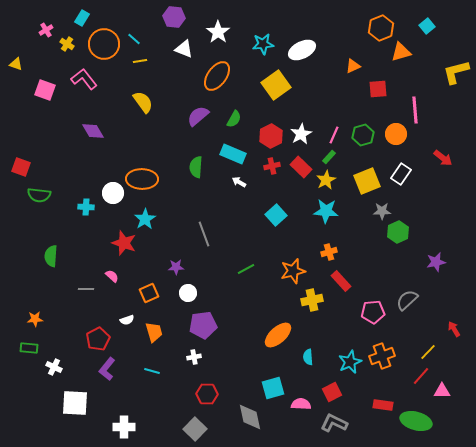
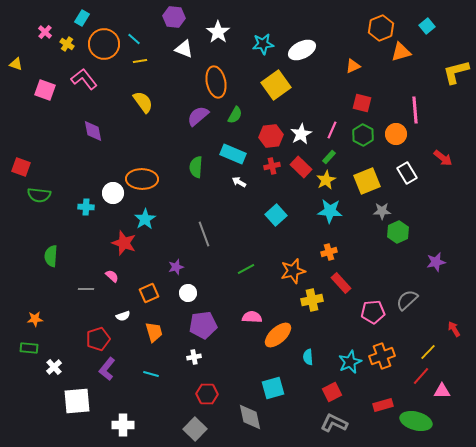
pink cross at (46, 30): moved 1 px left, 2 px down; rotated 16 degrees counterclockwise
orange ellipse at (217, 76): moved 1 px left, 6 px down; rotated 48 degrees counterclockwise
red square at (378, 89): moved 16 px left, 14 px down; rotated 18 degrees clockwise
green semicircle at (234, 119): moved 1 px right, 4 px up
purple diamond at (93, 131): rotated 20 degrees clockwise
pink line at (334, 135): moved 2 px left, 5 px up
green hexagon at (363, 135): rotated 15 degrees counterclockwise
red hexagon at (271, 136): rotated 20 degrees clockwise
white rectangle at (401, 174): moved 6 px right, 1 px up; rotated 65 degrees counterclockwise
cyan star at (326, 211): moved 4 px right
purple star at (176, 267): rotated 14 degrees counterclockwise
red rectangle at (341, 281): moved 2 px down
white semicircle at (127, 320): moved 4 px left, 4 px up
red pentagon at (98, 339): rotated 10 degrees clockwise
white cross at (54, 367): rotated 21 degrees clockwise
cyan line at (152, 371): moved 1 px left, 3 px down
white square at (75, 403): moved 2 px right, 2 px up; rotated 8 degrees counterclockwise
pink semicircle at (301, 404): moved 49 px left, 87 px up
red rectangle at (383, 405): rotated 24 degrees counterclockwise
white cross at (124, 427): moved 1 px left, 2 px up
